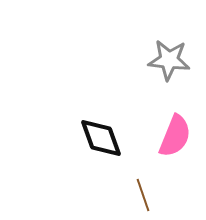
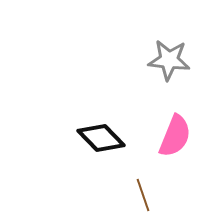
black diamond: rotated 24 degrees counterclockwise
